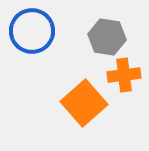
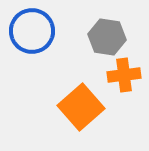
orange square: moved 3 px left, 4 px down
